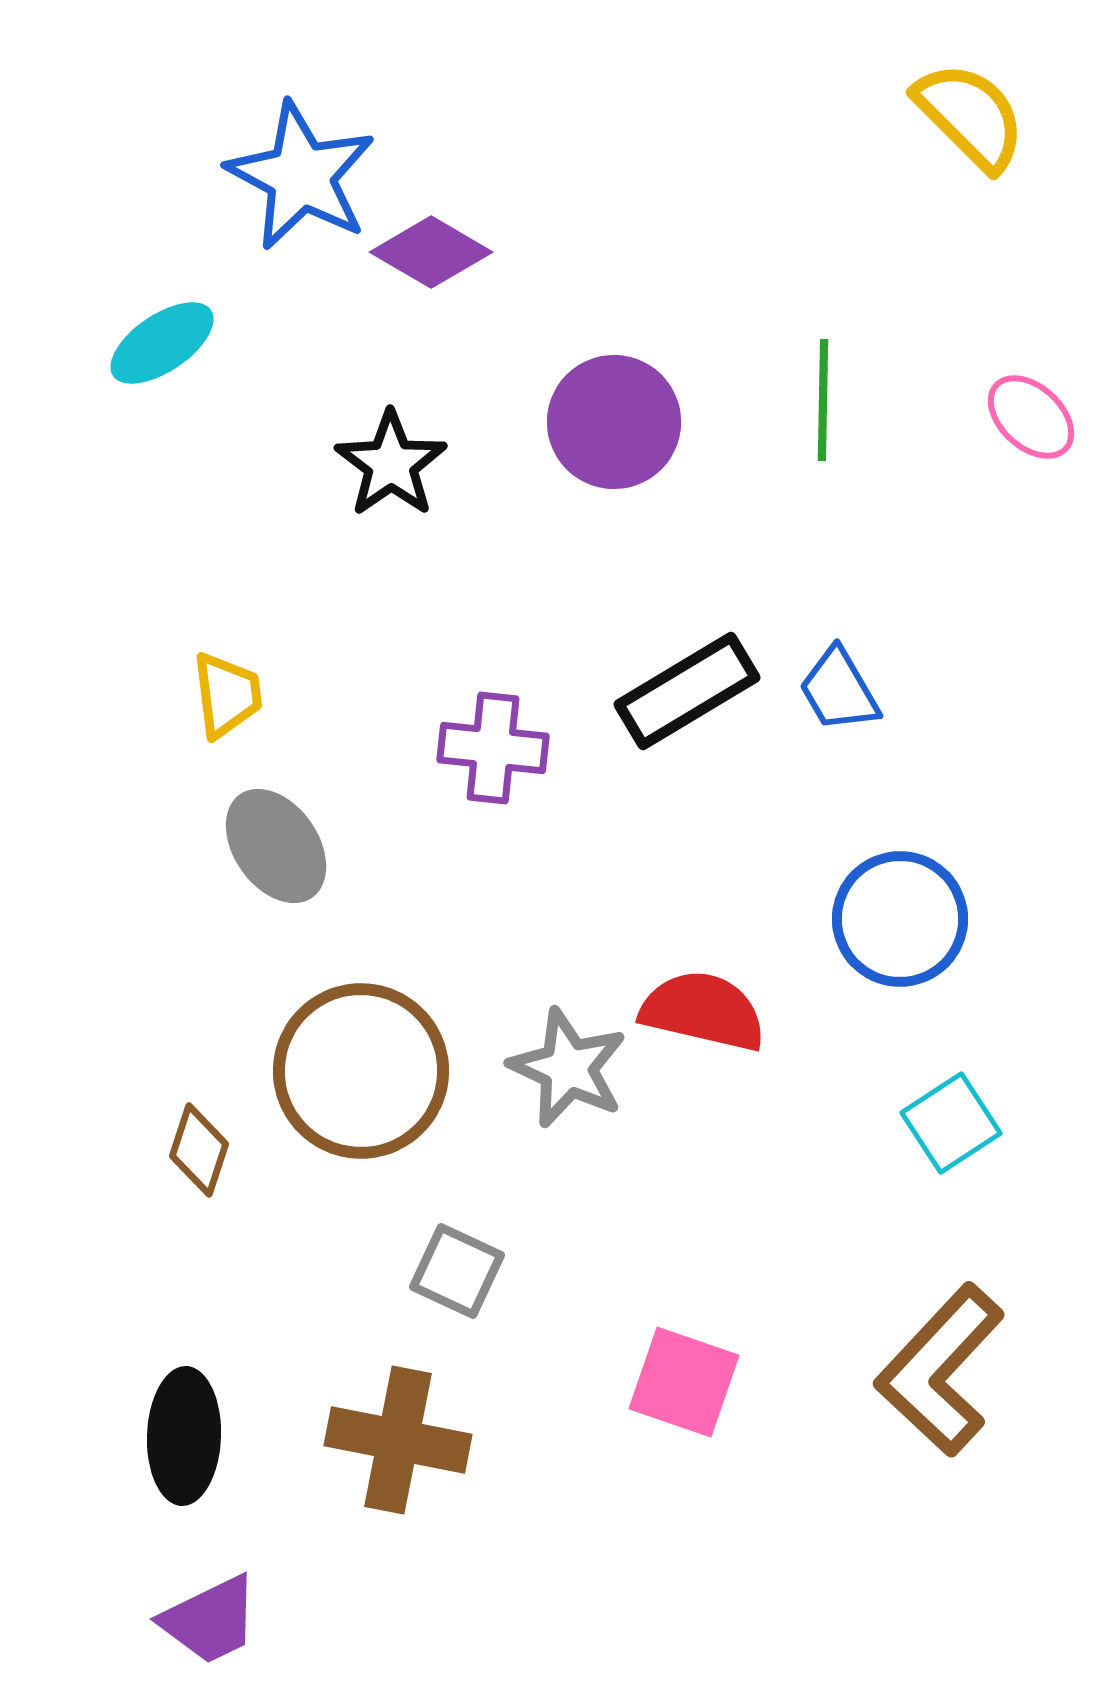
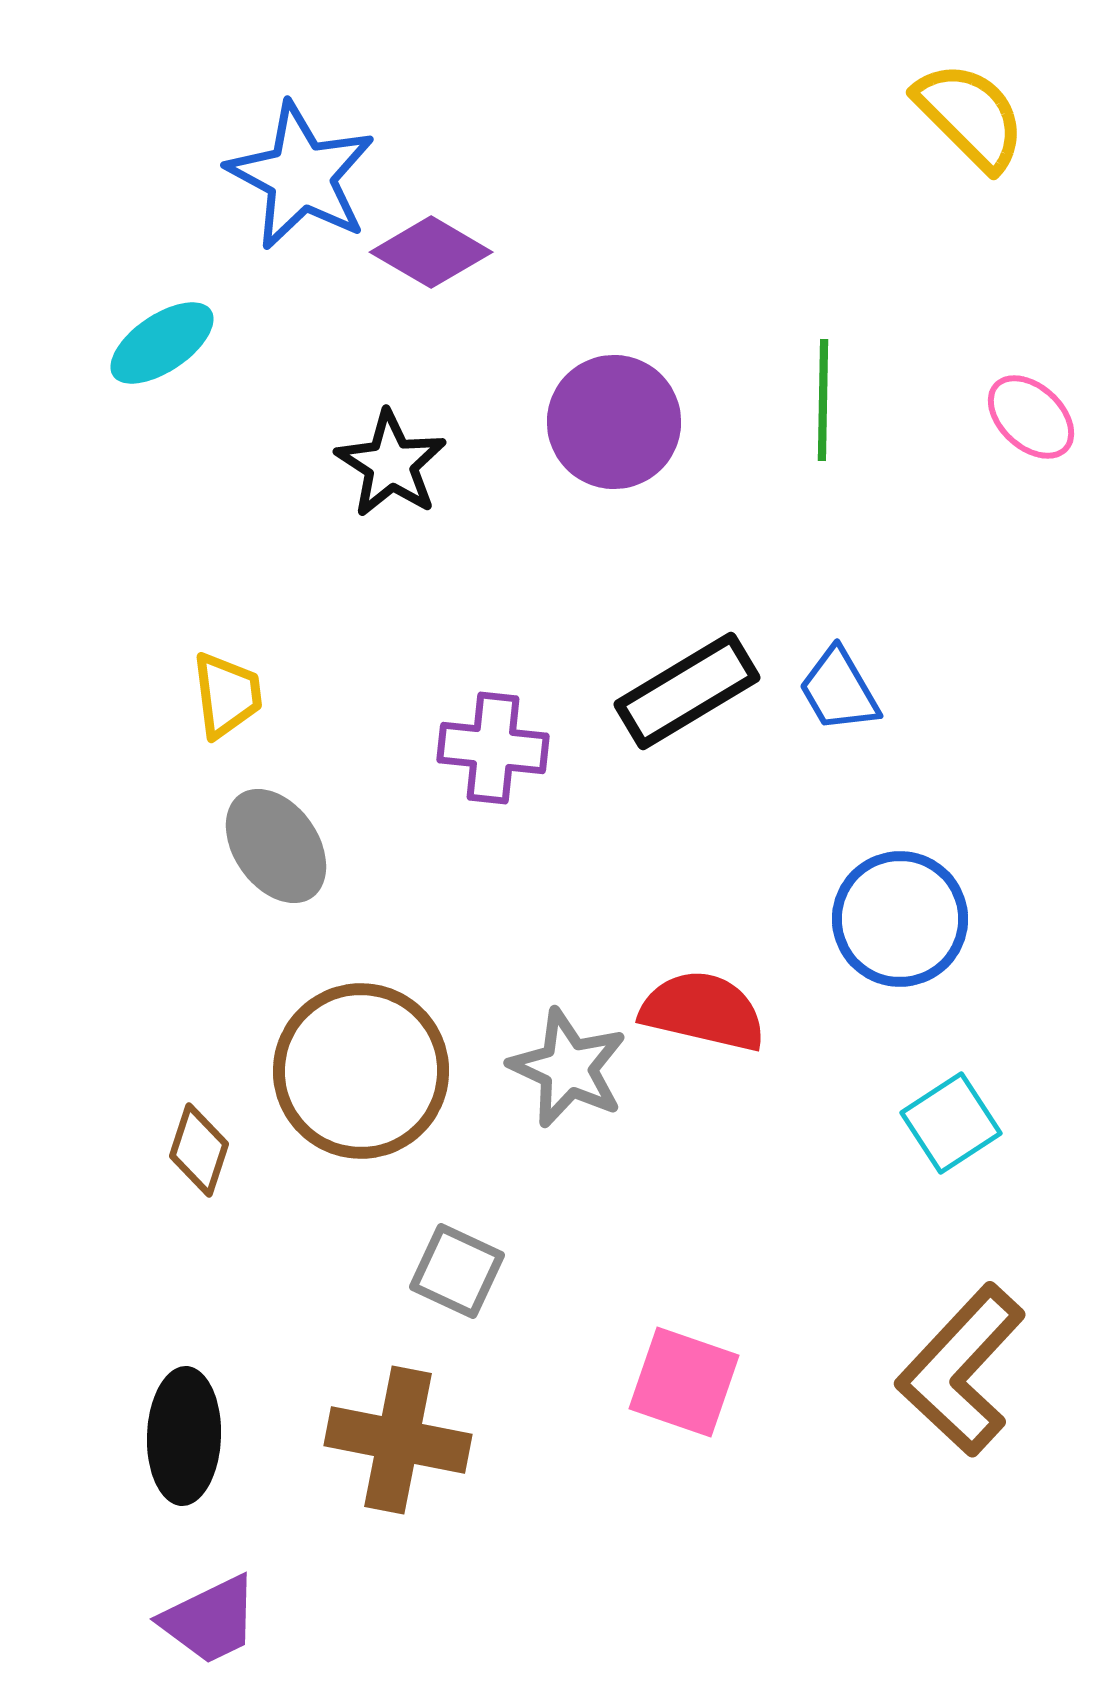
black star: rotated 4 degrees counterclockwise
brown L-shape: moved 21 px right
